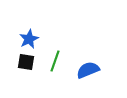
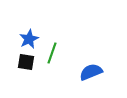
green line: moved 3 px left, 8 px up
blue semicircle: moved 3 px right, 2 px down
